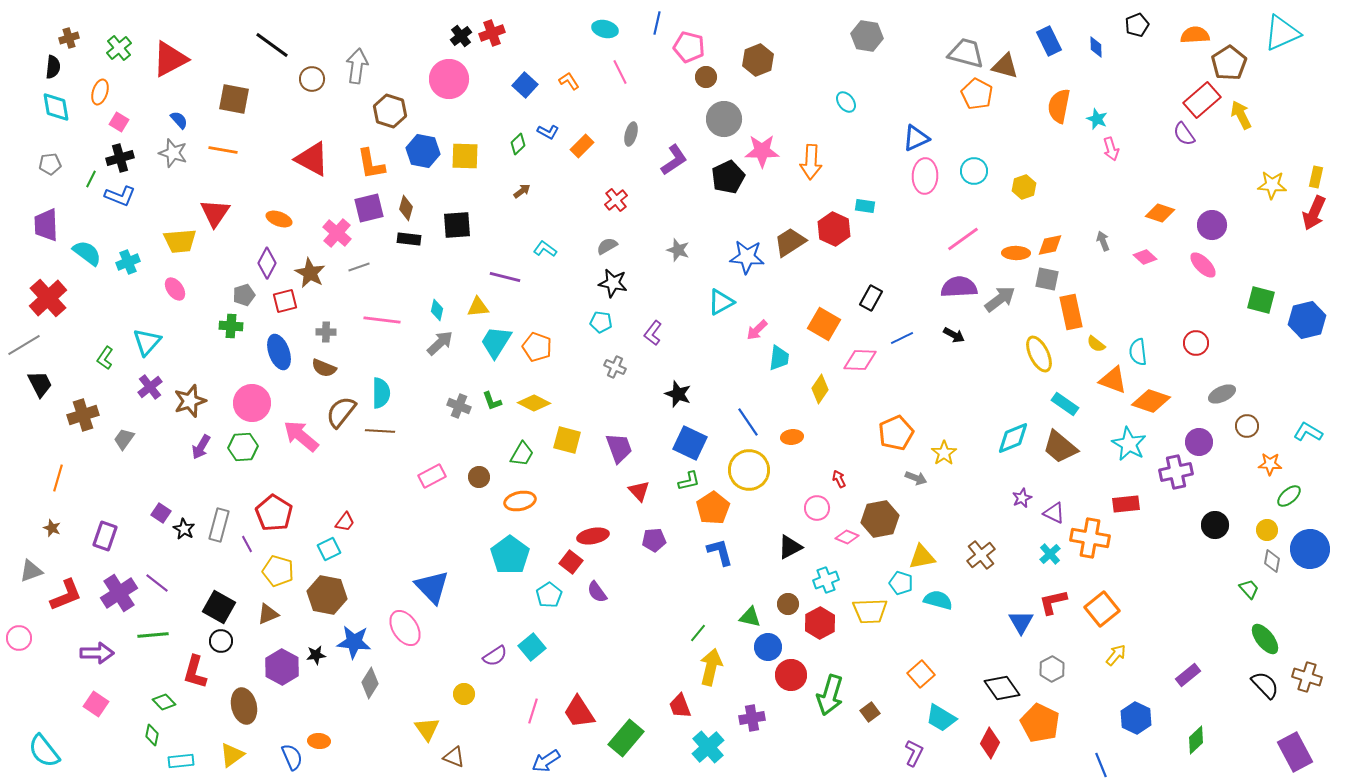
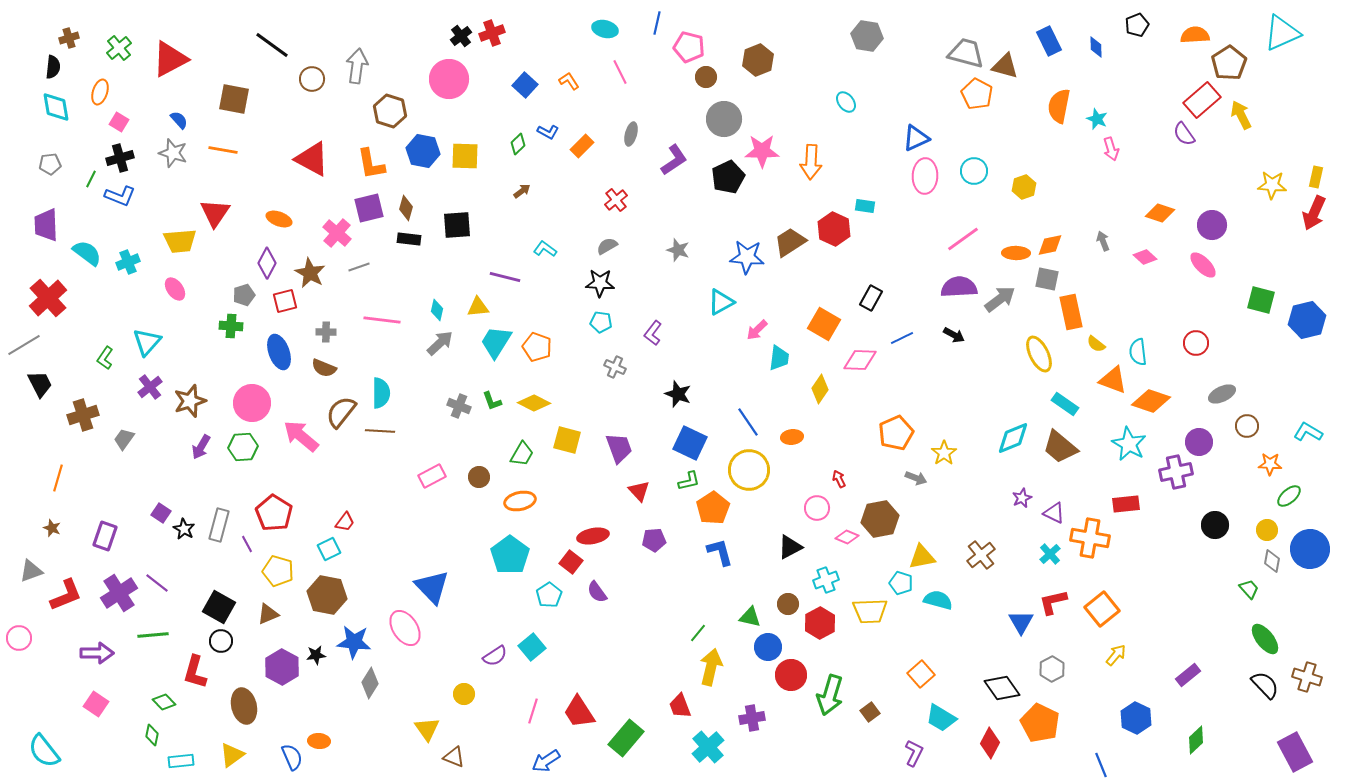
black star at (613, 283): moved 13 px left; rotated 8 degrees counterclockwise
